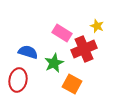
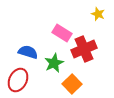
yellow star: moved 1 px right, 12 px up
red ellipse: rotated 15 degrees clockwise
orange square: rotated 18 degrees clockwise
